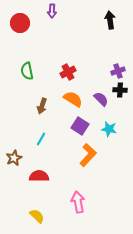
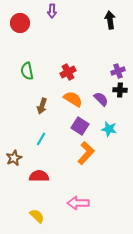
orange L-shape: moved 2 px left, 2 px up
pink arrow: moved 1 px down; rotated 80 degrees counterclockwise
